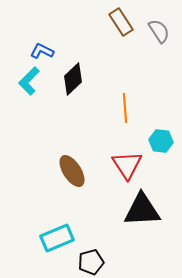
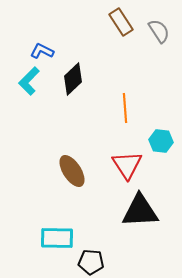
black triangle: moved 2 px left, 1 px down
cyan rectangle: rotated 24 degrees clockwise
black pentagon: rotated 20 degrees clockwise
